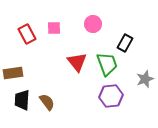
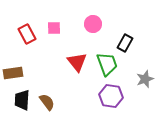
purple hexagon: rotated 15 degrees clockwise
